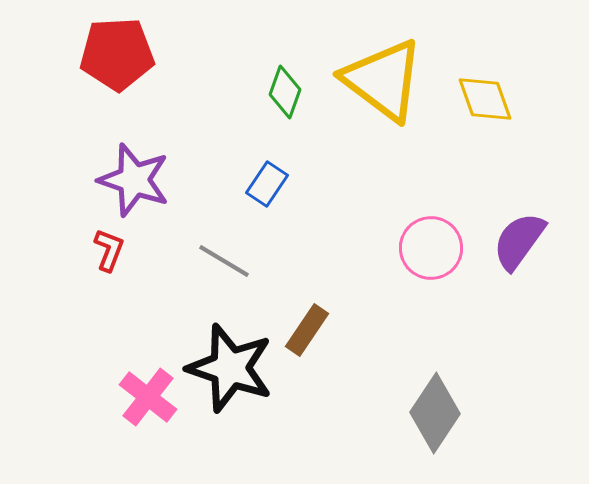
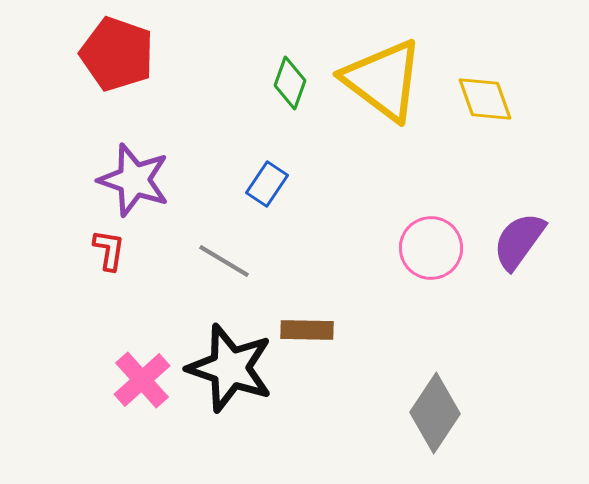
red pentagon: rotated 22 degrees clockwise
green diamond: moved 5 px right, 9 px up
red L-shape: rotated 12 degrees counterclockwise
brown rectangle: rotated 57 degrees clockwise
pink cross: moved 6 px left, 17 px up; rotated 10 degrees clockwise
